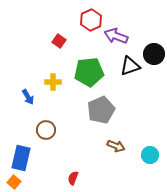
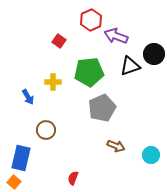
gray pentagon: moved 1 px right, 2 px up
cyan circle: moved 1 px right
